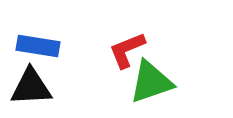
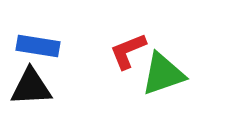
red L-shape: moved 1 px right, 1 px down
green triangle: moved 12 px right, 8 px up
